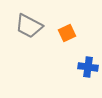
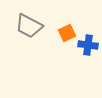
blue cross: moved 22 px up
